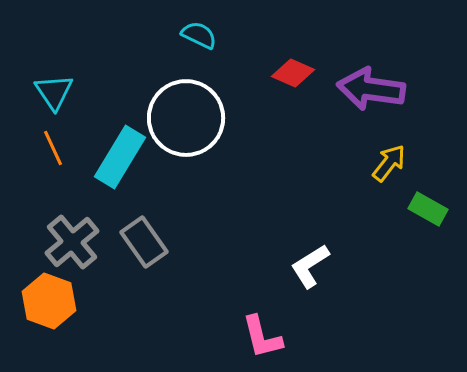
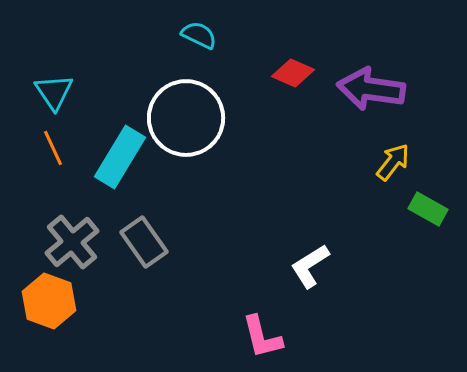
yellow arrow: moved 4 px right, 1 px up
